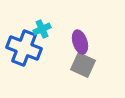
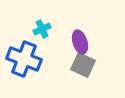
blue cross: moved 11 px down
